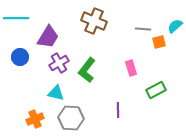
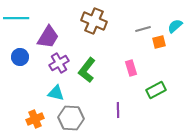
gray line: rotated 21 degrees counterclockwise
